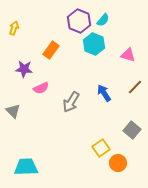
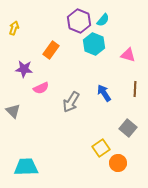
brown line: moved 2 px down; rotated 42 degrees counterclockwise
gray square: moved 4 px left, 2 px up
